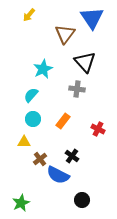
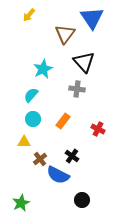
black triangle: moved 1 px left
